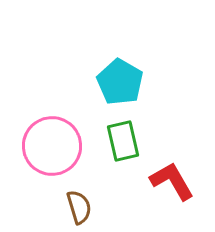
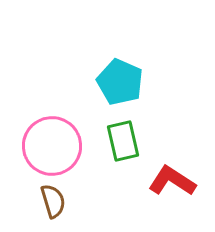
cyan pentagon: rotated 6 degrees counterclockwise
red L-shape: rotated 27 degrees counterclockwise
brown semicircle: moved 26 px left, 6 px up
